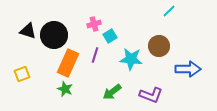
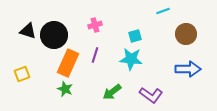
cyan line: moved 6 px left; rotated 24 degrees clockwise
pink cross: moved 1 px right, 1 px down
cyan square: moved 25 px right; rotated 16 degrees clockwise
brown circle: moved 27 px right, 12 px up
purple L-shape: rotated 15 degrees clockwise
